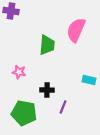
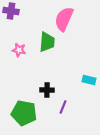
pink semicircle: moved 12 px left, 11 px up
green trapezoid: moved 3 px up
pink star: moved 22 px up
